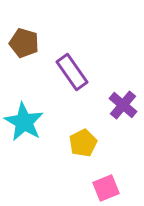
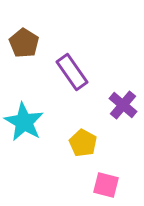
brown pentagon: rotated 16 degrees clockwise
yellow pentagon: rotated 16 degrees counterclockwise
pink square: moved 3 px up; rotated 36 degrees clockwise
